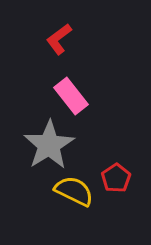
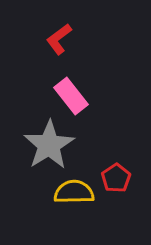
yellow semicircle: moved 1 px down; rotated 27 degrees counterclockwise
